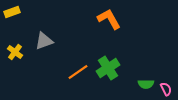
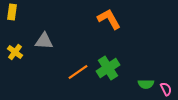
yellow rectangle: rotated 63 degrees counterclockwise
gray triangle: rotated 24 degrees clockwise
